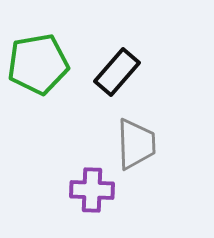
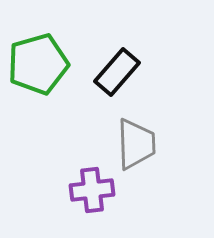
green pentagon: rotated 6 degrees counterclockwise
purple cross: rotated 9 degrees counterclockwise
